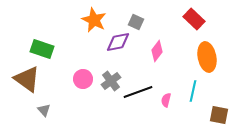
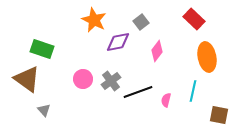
gray square: moved 5 px right; rotated 28 degrees clockwise
